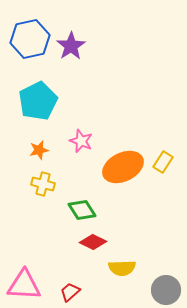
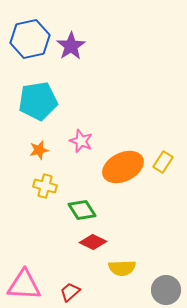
cyan pentagon: rotated 18 degrees clockwise
yellow cross: moved 2 px right, 2 px down
